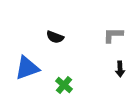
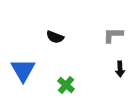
blue triangle: moved 4 px left, 2 px down; rotated 40 degrees counterclockwise
green cross: moved 2 px right
